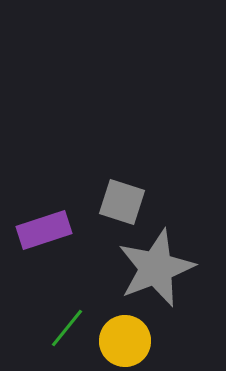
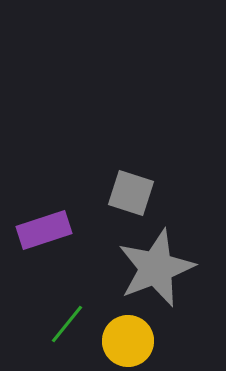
gray square: moved 9 px right, 9 px up
green line: moved 4 px up
yellow circle: moved 3 px right
